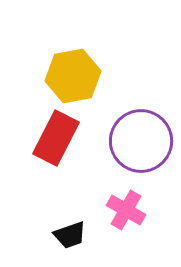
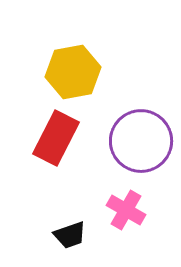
yellow hexagon: moved 4 px up
